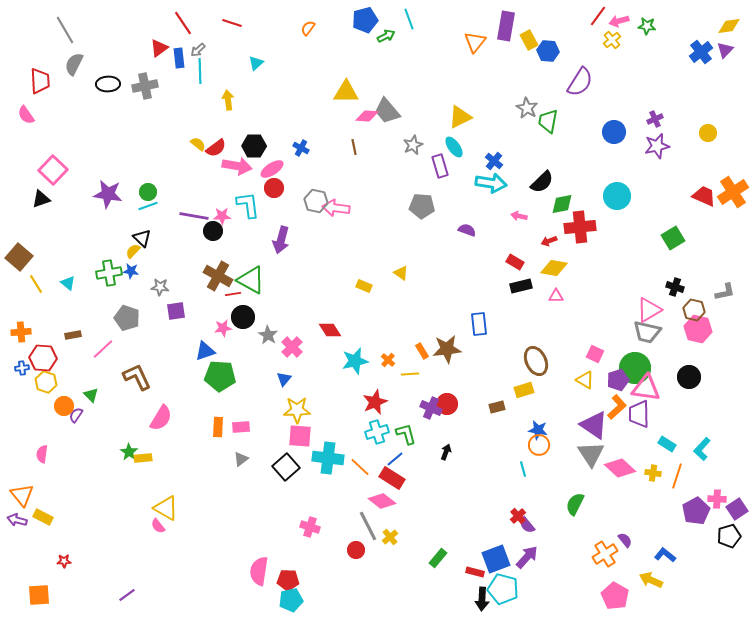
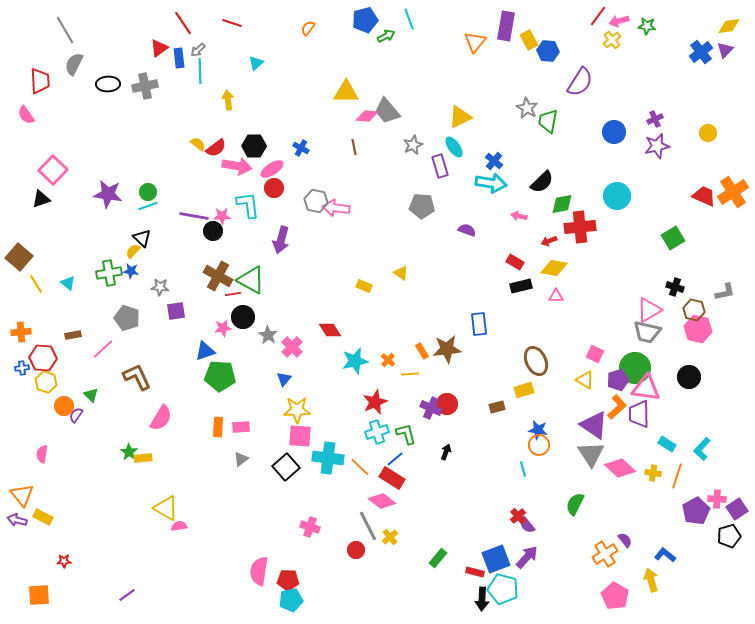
pink semicircle at (158, 526): moved 21 px right; rotated 119 degrees clockwise
yellow arrow at (651, 580): rotated 50 degrees clockwise
